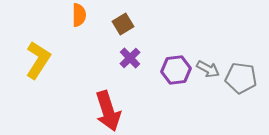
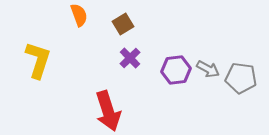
orange semicircle: rotated 20 degrees counterclockwise
yellow L-shape: rotated 15 degrees counterclockwise
